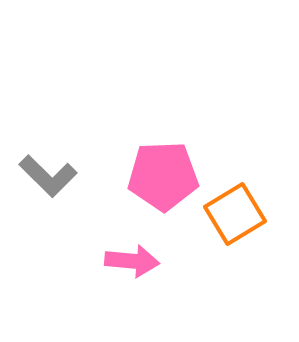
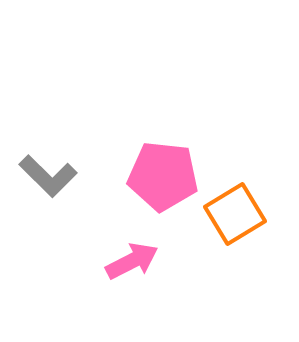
pink pentagon: rotated 8 degrees clockwise
pink arrow: rotated 32 degrees counterclockwise
